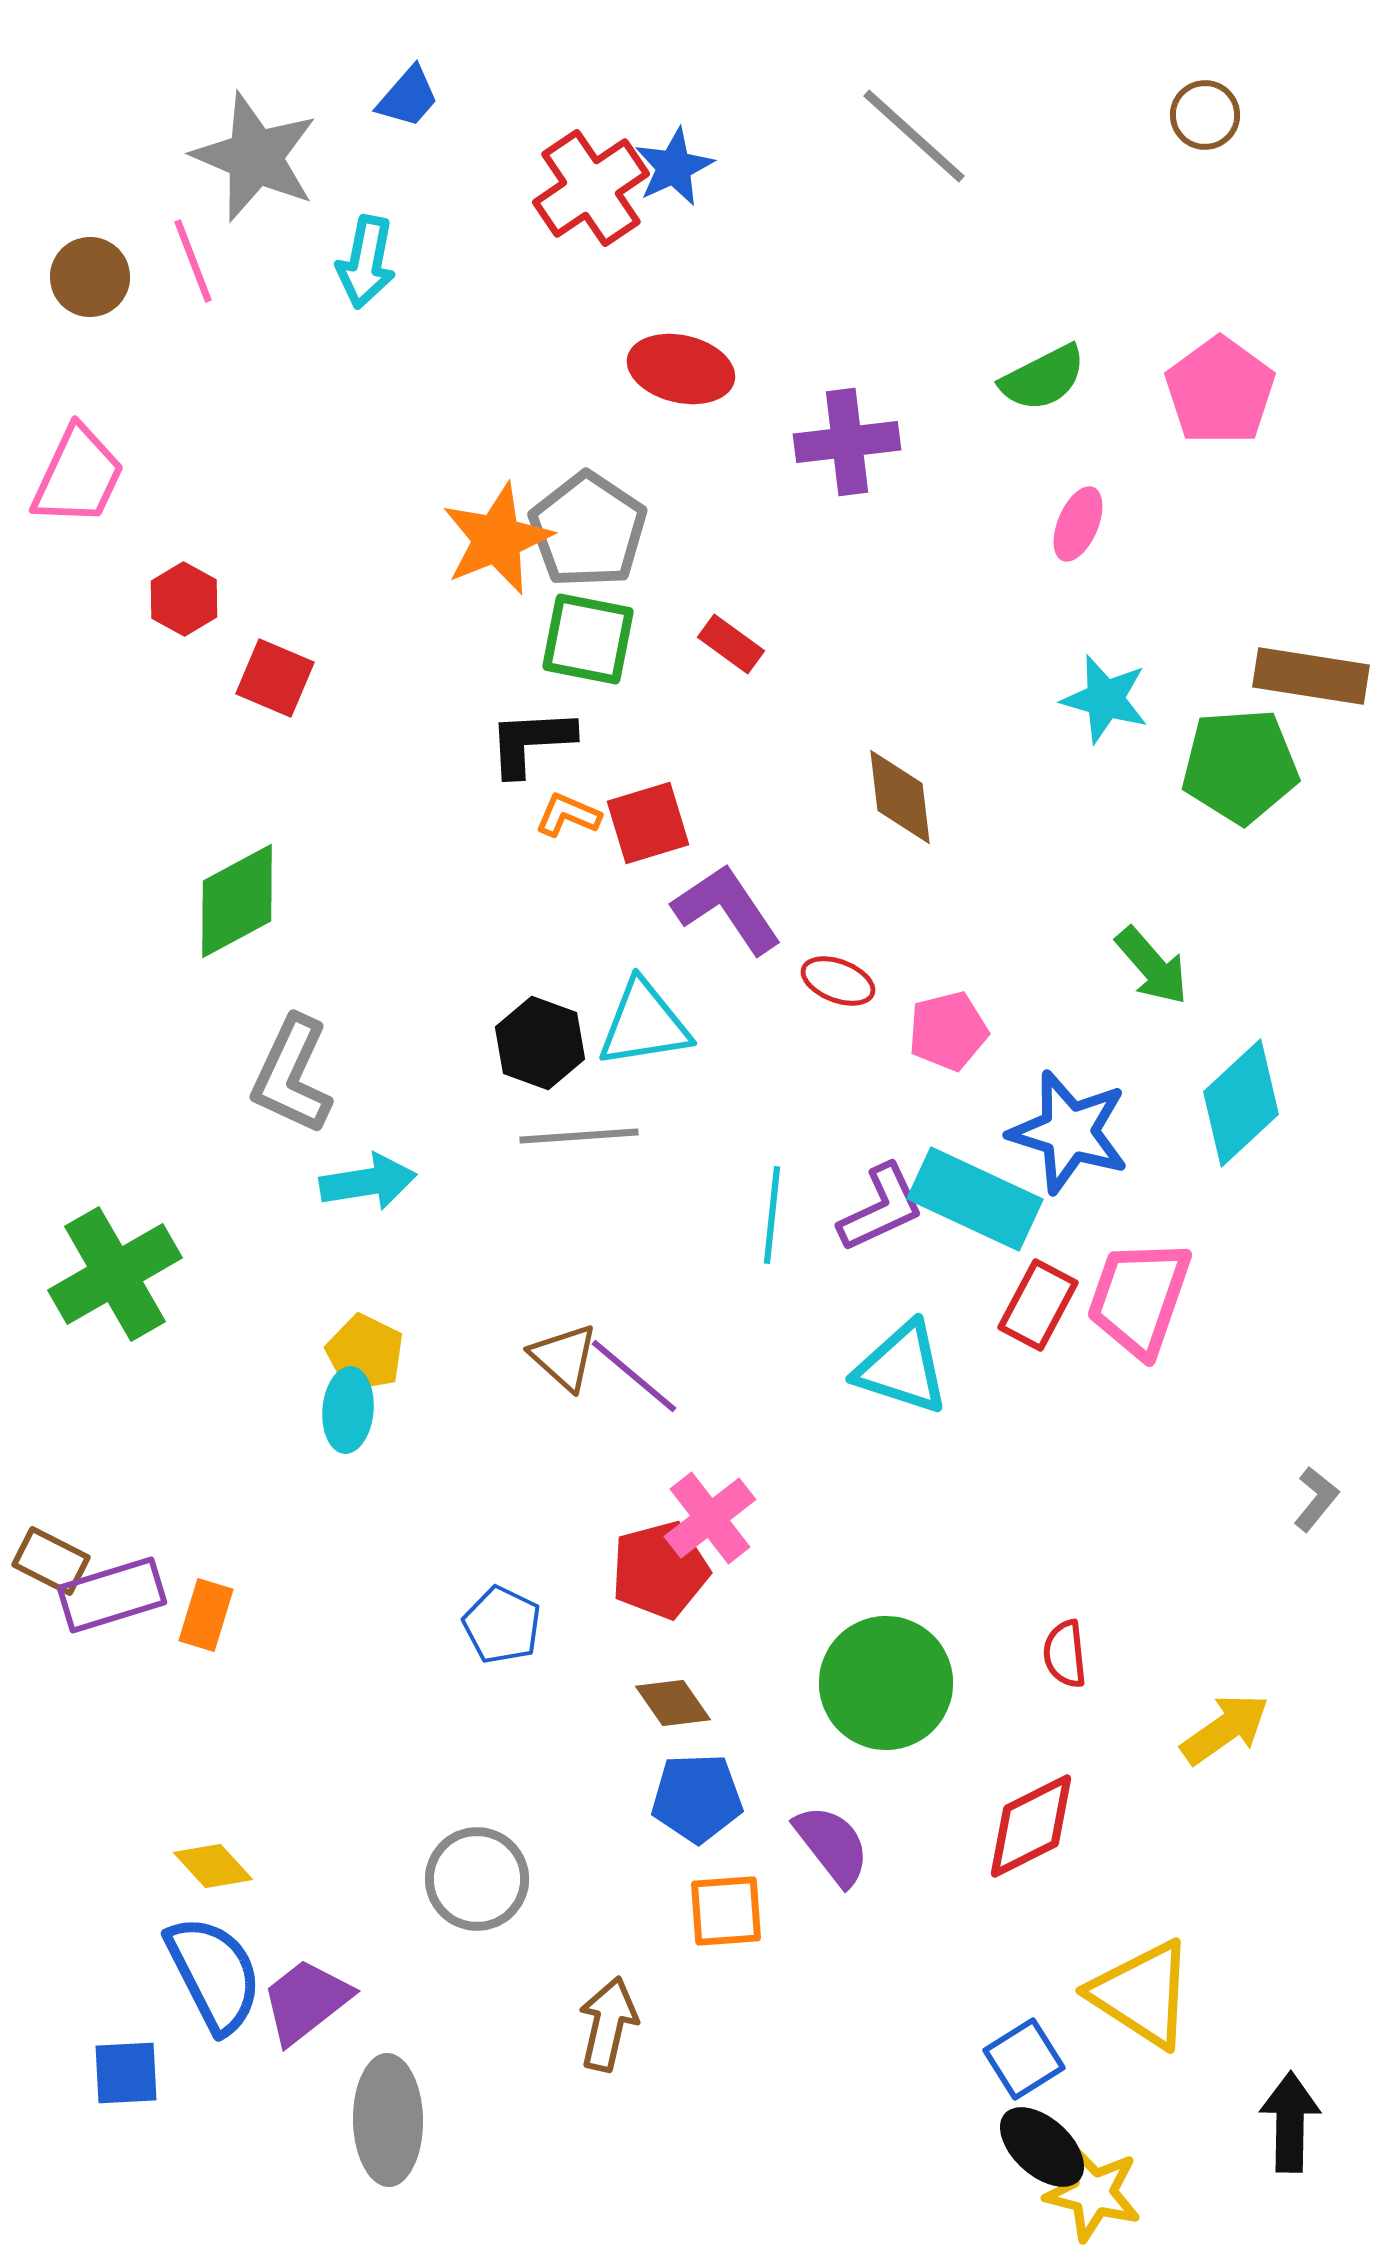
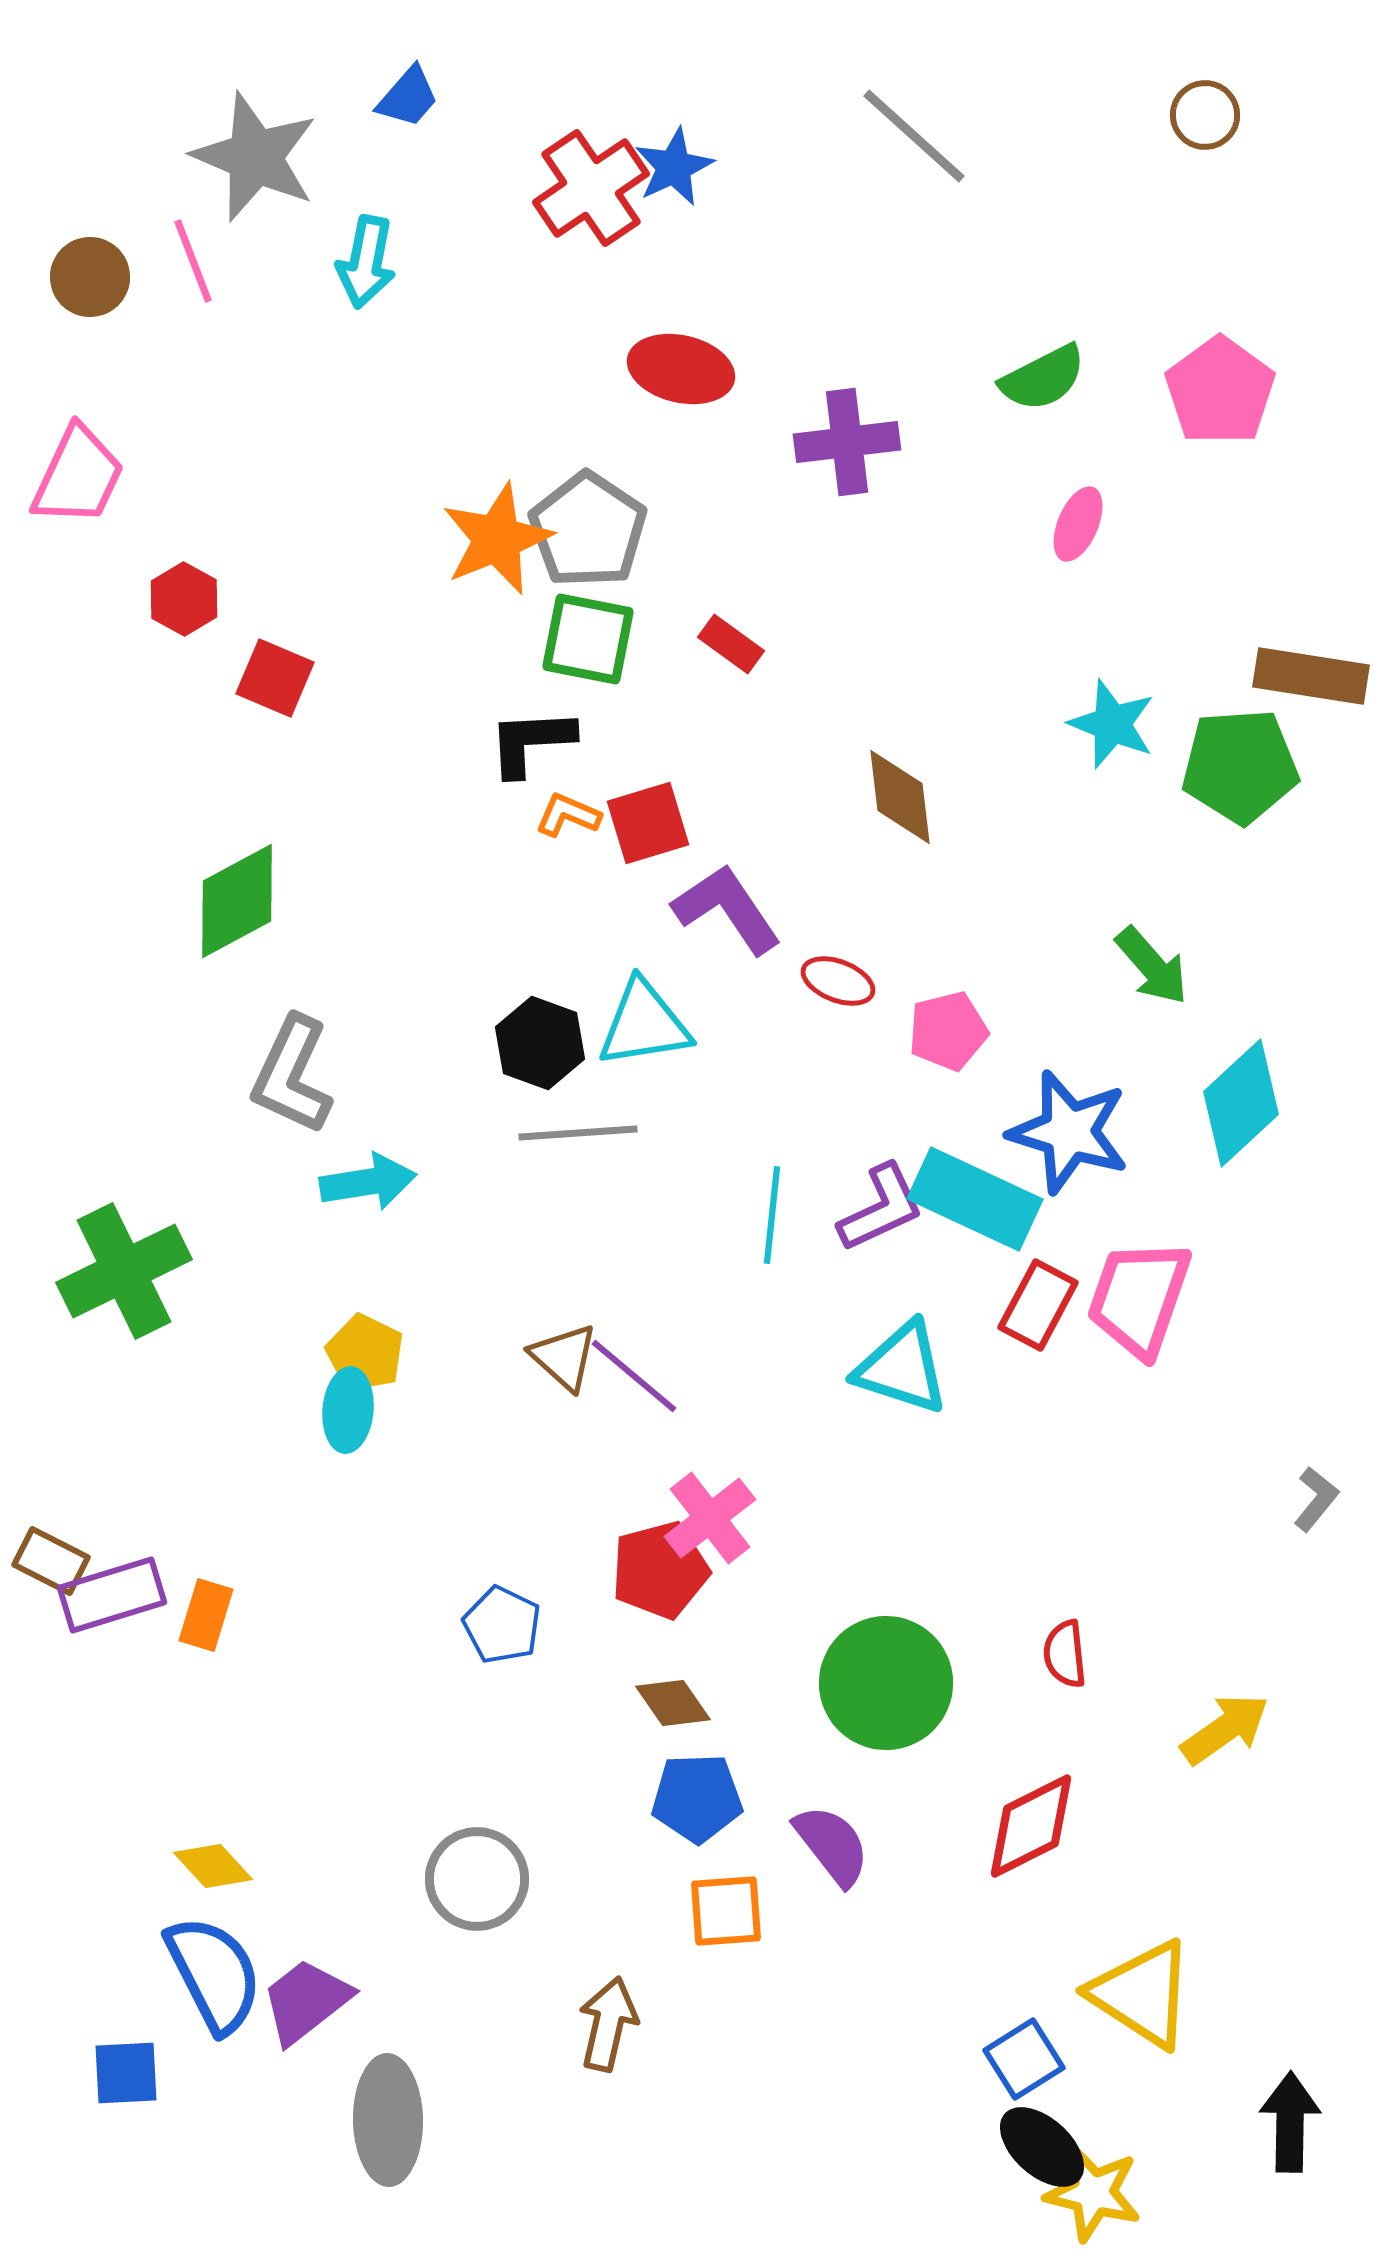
cyan star at (1105, 699): moved 7 px right, 25 px down; rotated 6 degrees clockwise
gray line at (579, 1136): moved 1 px left, 3 px up
green cross at (115, 1274): moved 9 px right, 3 px up; rotated 4 degrees clockwise
